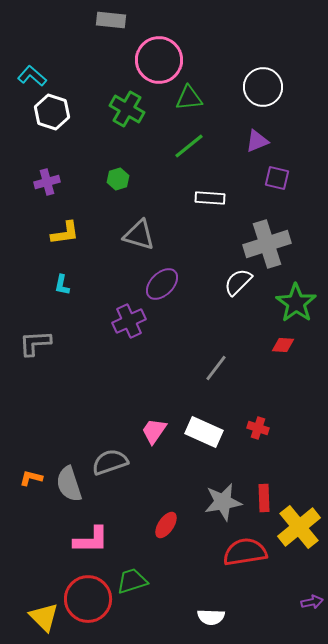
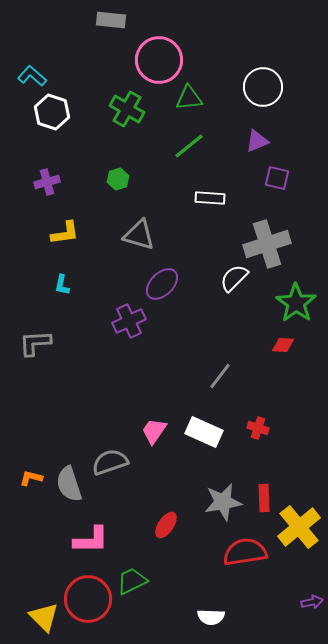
white semicircle at (238, 282): moved 4 px left, 4 px up
gray line at (216, 368): moved 4 px right, 8 px down
green trapezoid at (132, 581): rotated 8 degrees counterclockwise
